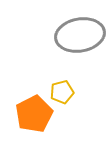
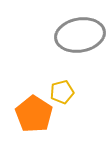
orange pentagon: rotated 12 degrees counterclockwise
